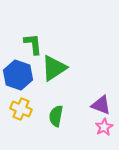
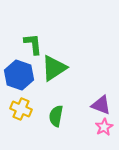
blue hexagon: moved 1 px right
